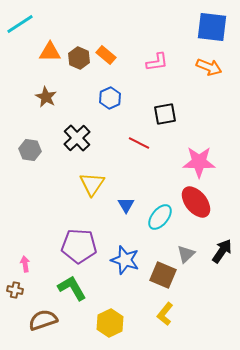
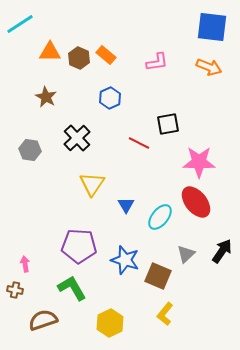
black square: moved 3 px right, 10 px down
brown square: moved 5 px left, 1 px down
